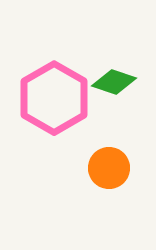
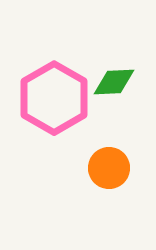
green diamond: rotated 21 degrees counterclockwise
